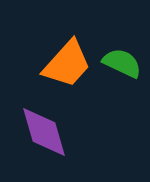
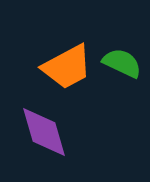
orange trapezoid: moved 3 px down; rotated 20 degrees clockwise
